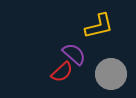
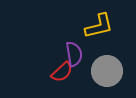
purple semicircle: rotated 40 degrees clockwise
gray circle: moved 4 px left, 3 px up
